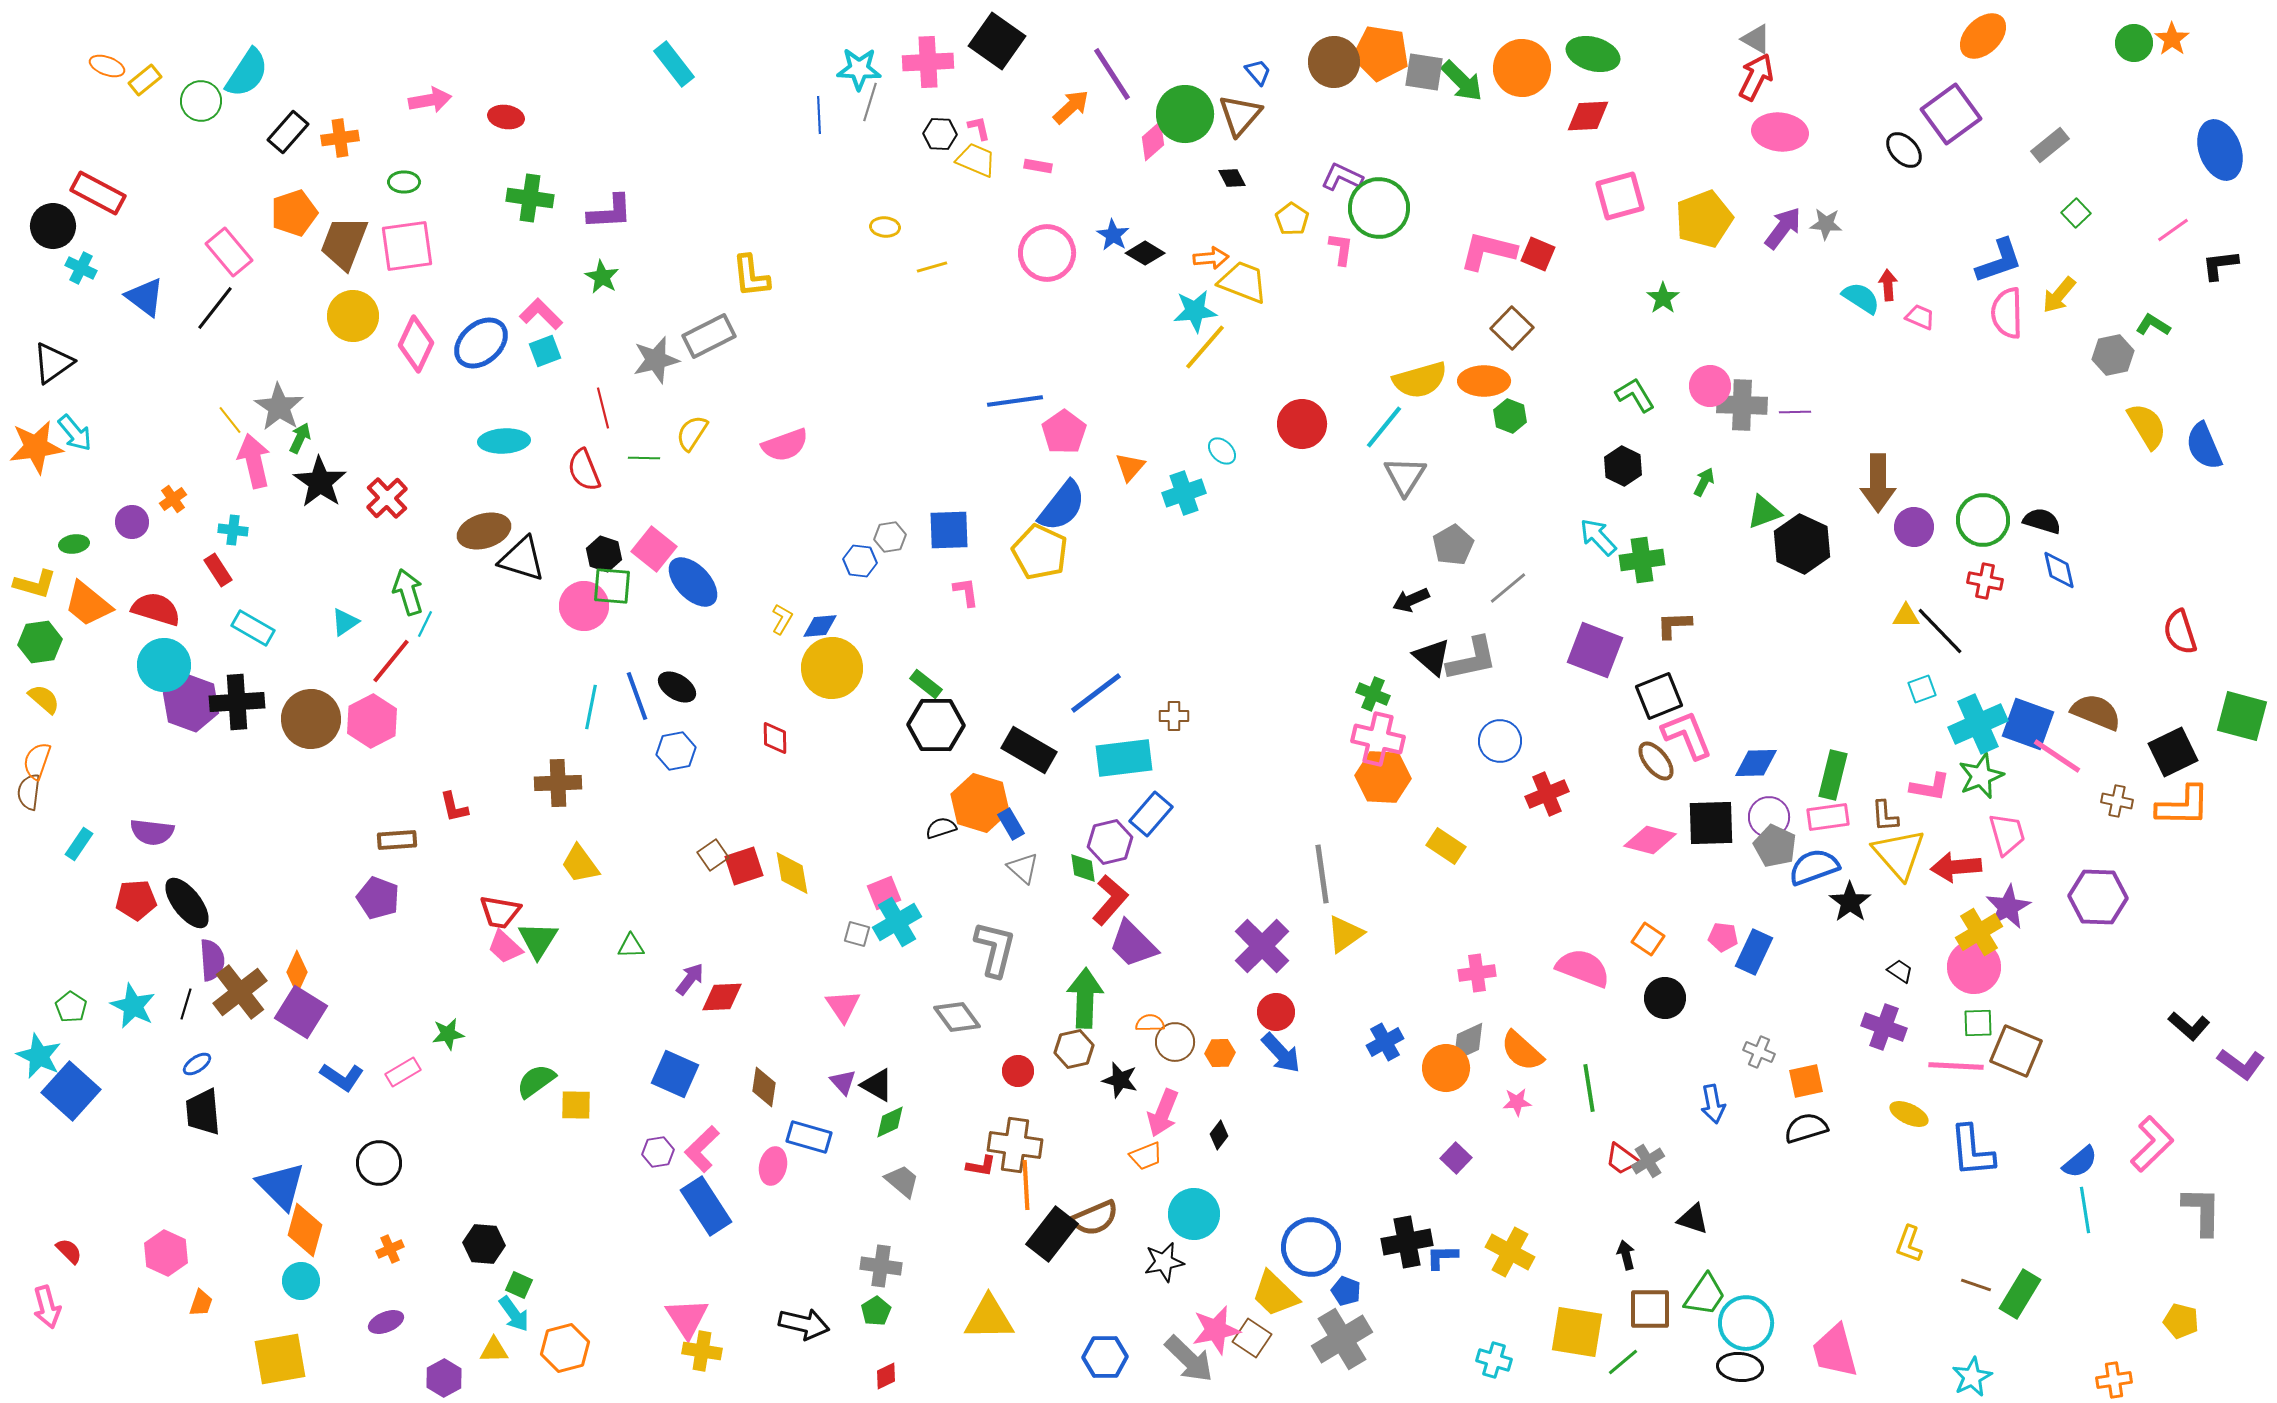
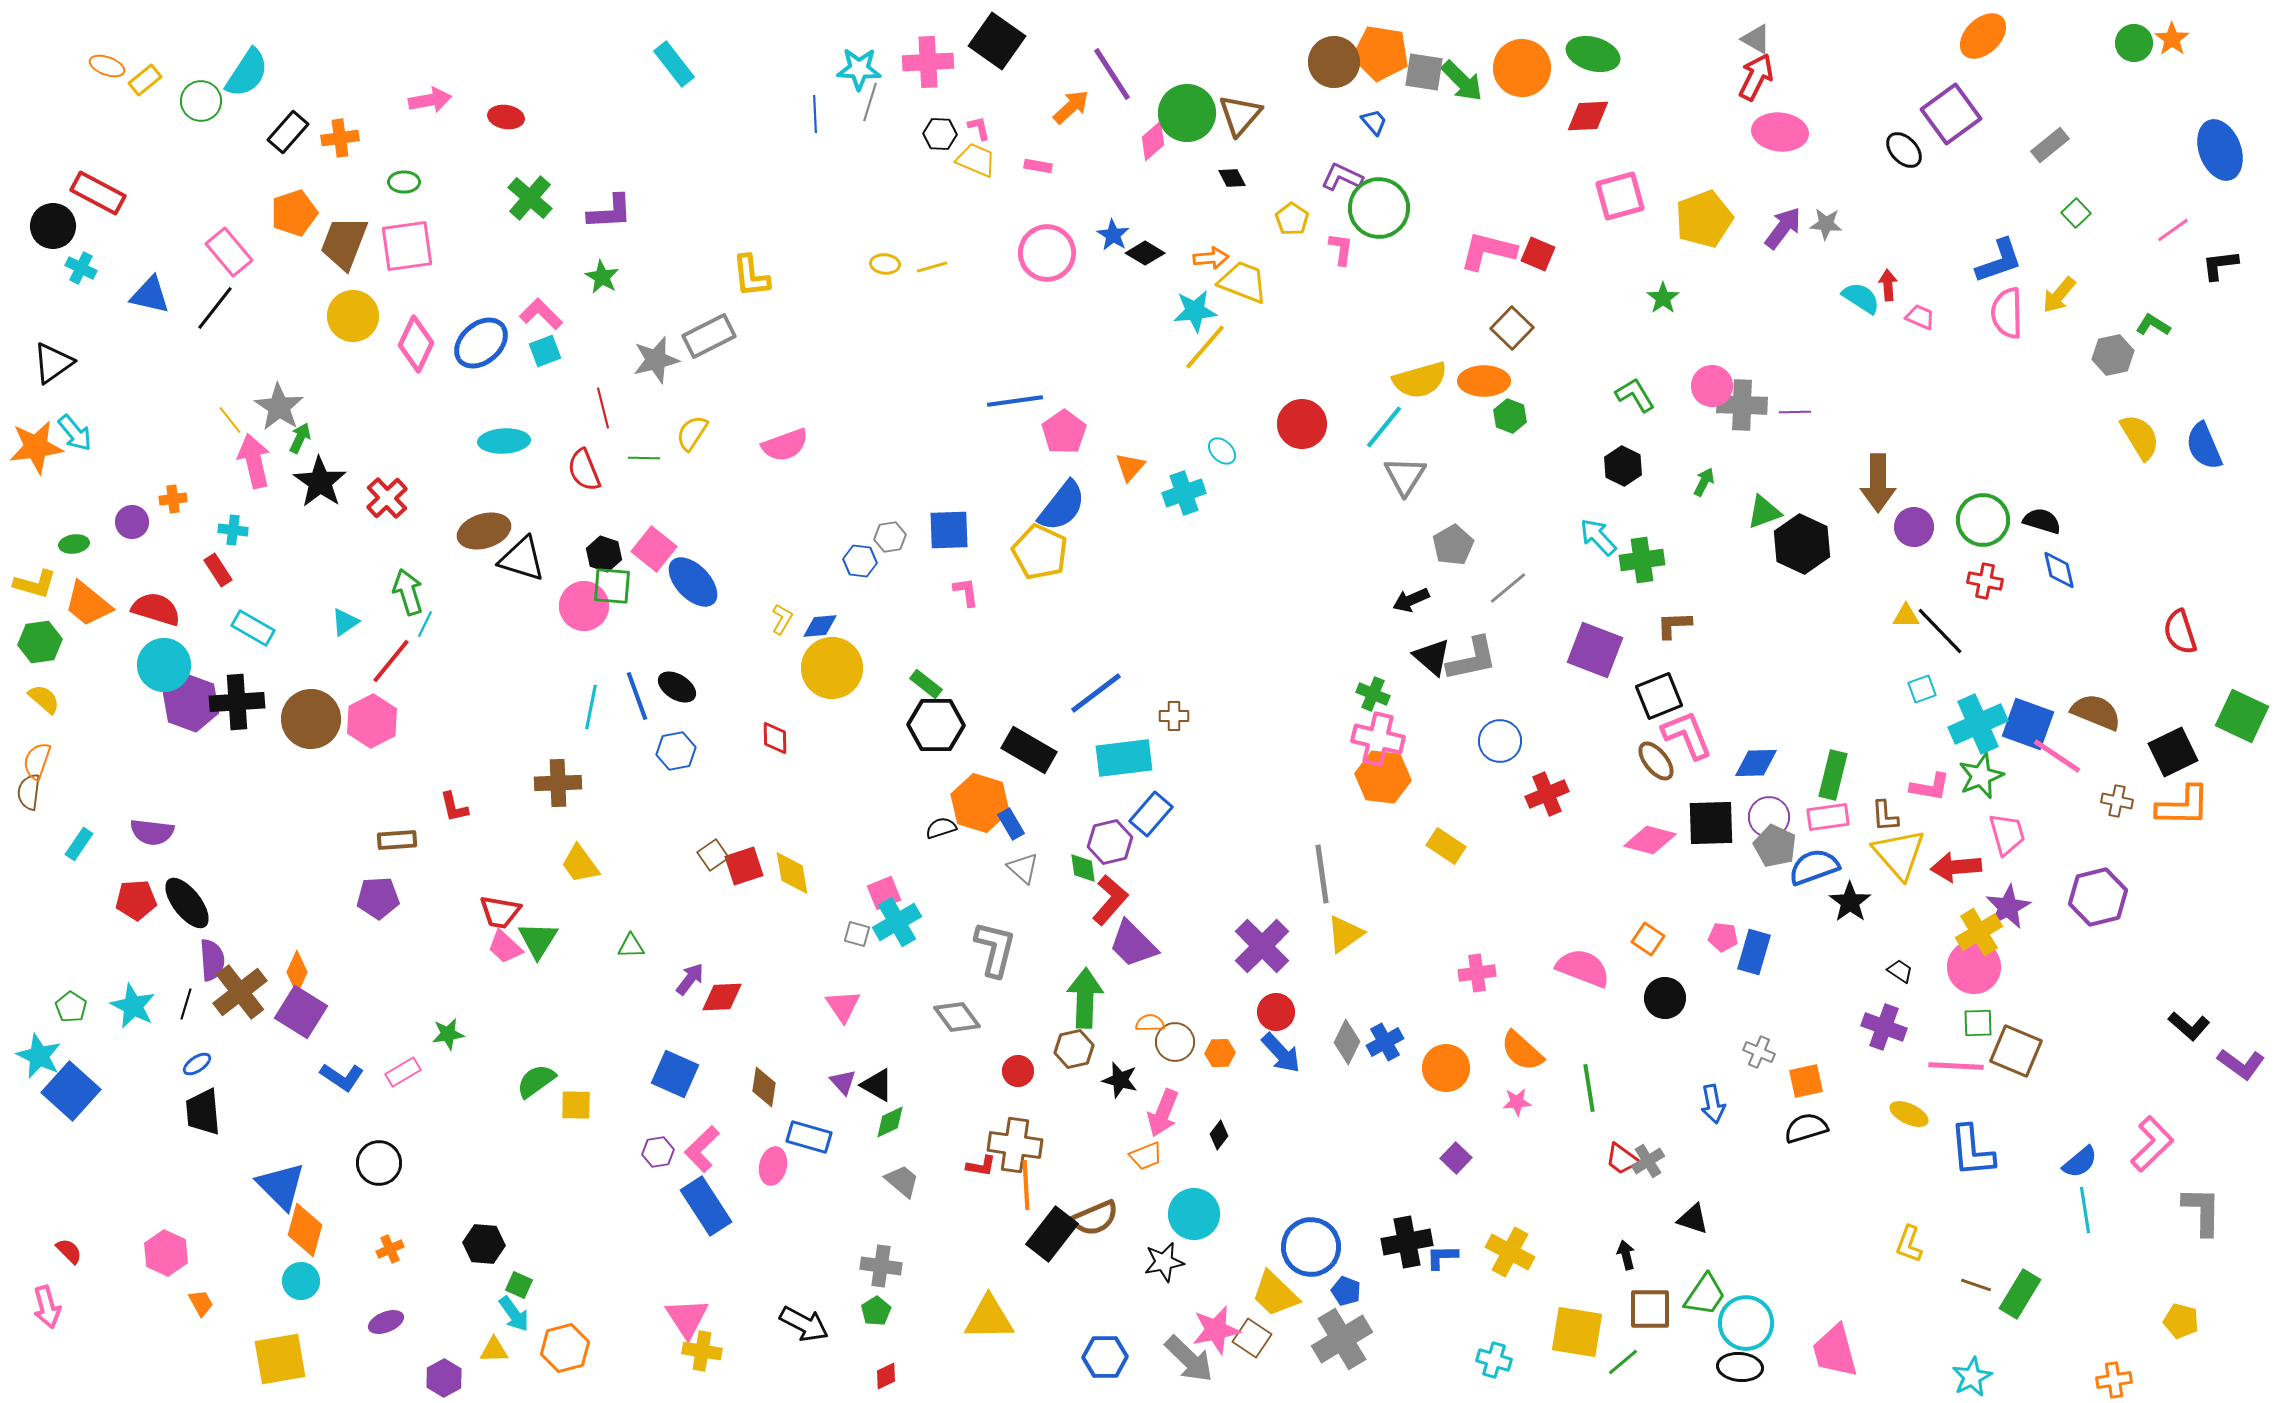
blue trapezoid at (1258, 72): moved 116 px right, 50 px down
green circle at (1185, 114): moved 2 px right, 1 px up
blue line at (819, 115): moved 4 px left, 1 px up
green cross at (530, 198): rotated 33 degrees clockwise
yellow ellipse at (885, 227): moved 37 px down
blue triangle at (145, 297): moved 5 px right, 2 px up; rotated 24 degrees counterclockwise
pink circle at (1710, 386): moved 2 px right
yellow semicircle at (2147, 426): moved 7 px left, 11 px down
orange cross at (173, 499): rotated 28 degrees clockwise
green square at (2242, 716): rotated 10 degrees clockwise
orange hexagon at (1383, 777): rotated 4 degrees clockwise
purple hexagon at (2098, 897): rotated 16 degrees counterclockwise
purple pentagon at (378, 898): rotated 24 degrees counterclockwise
blue rectangle at (1754, 952): rotated 9 degrees counterclockwise
gray diamond at (1468, 1042): moved 121 px left; rotated 39 degrees counterclockwise
orange trapezoid at (201, 1303): rotated 48 degrees counterclockwise
black arrow at (804, 1324): rotated 15 degrees clockwise
